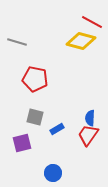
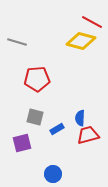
red pentagon: moved 2 px right; rotated 15 degrees counterclockwise
blue semicircle: moved 10 px left
red trapezoid: rotated 40 degrees clockwise
blue circle: moved 1 px down
